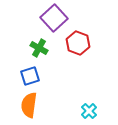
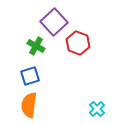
purple square: moved 4 px down
green cross: moved 3 px left, 2 px up
cyan cross: moved 8 px right, 2 px up
